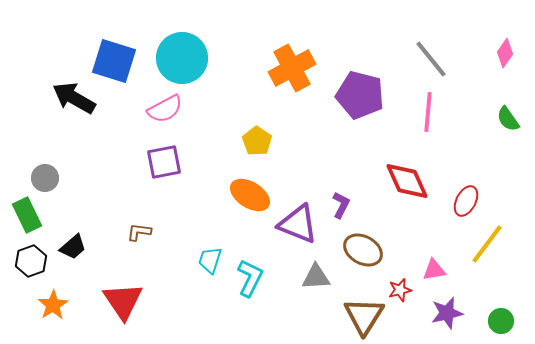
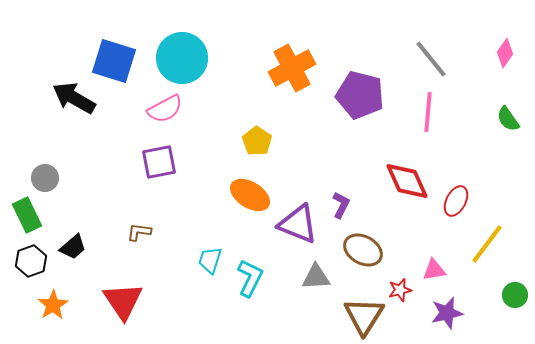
purple square: moved 5 px left
red ellipse: moved 10 px left
green circle: moved 14 px right, 26 px up
